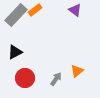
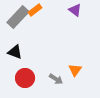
gray rectangle: moved 2 px right, 2 px down
black triangle: rotated 49 degrees clockwise
orange triangle: moved 2 px left, 1 px up; rotated 16 degrees counterclockwise
gray arrow: rotated 88 degrees clockwise
